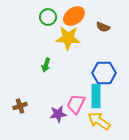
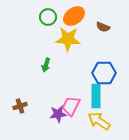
yellow star: moved 1 px down
pink trapezoid: moved 5 px left, 2 px down
